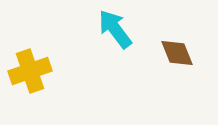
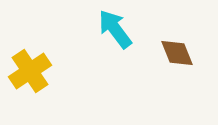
yellow cross: rotated 15 degrees counterclockwise
